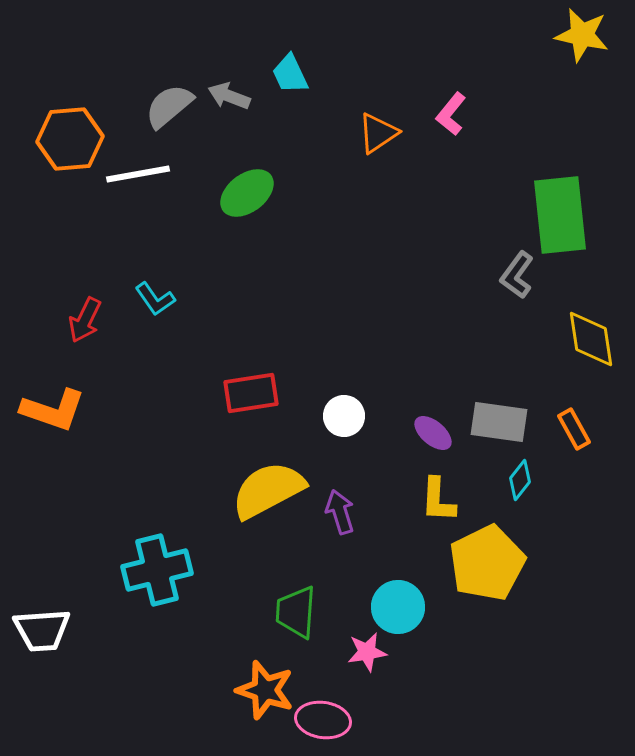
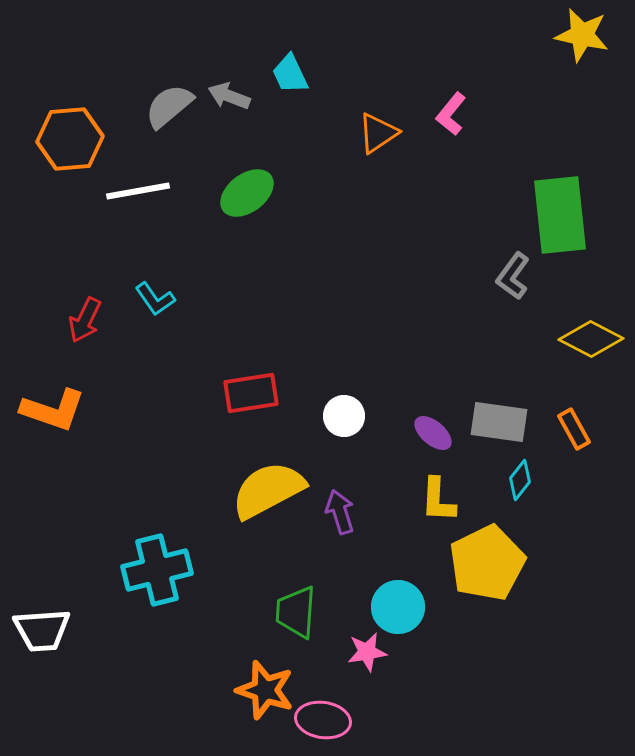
white line: moved 17 px down
gray L-shape: moved 4 px left, 1 px down
yellow diamond: rotated 54 degrees counterclockwise
